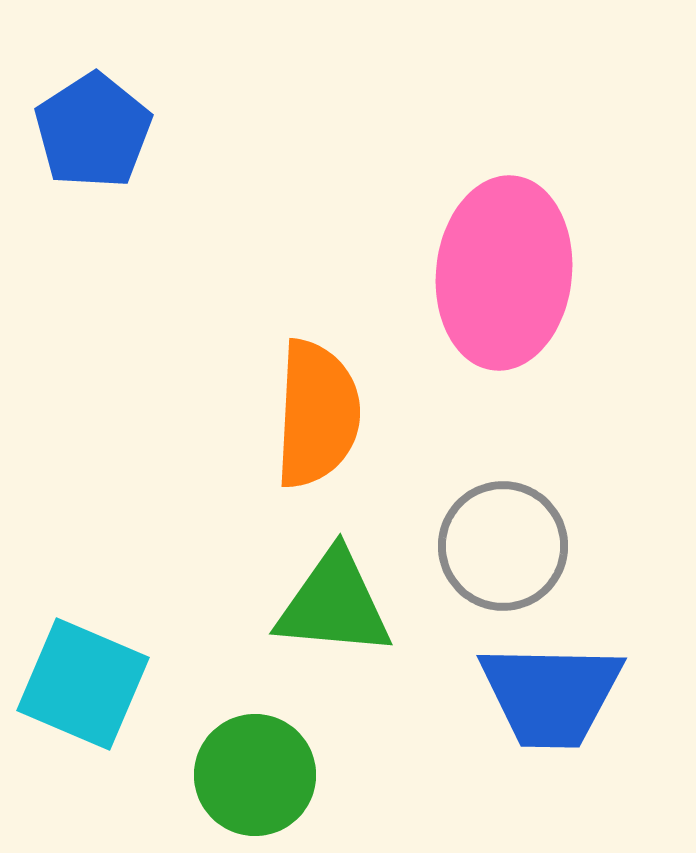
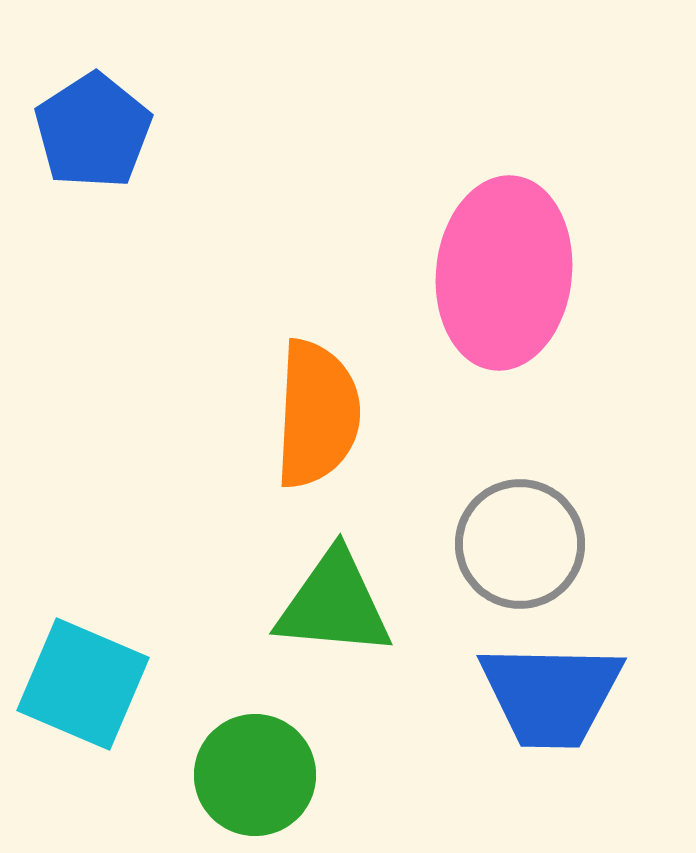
gray circle: moved 17 px right, 2 px up
